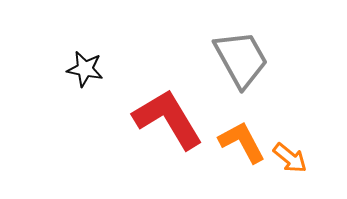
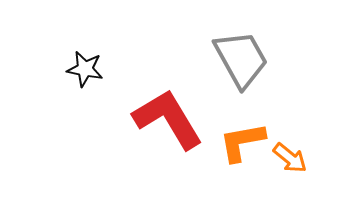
orange L-shape: rotated 72 degrees counterclockwise
